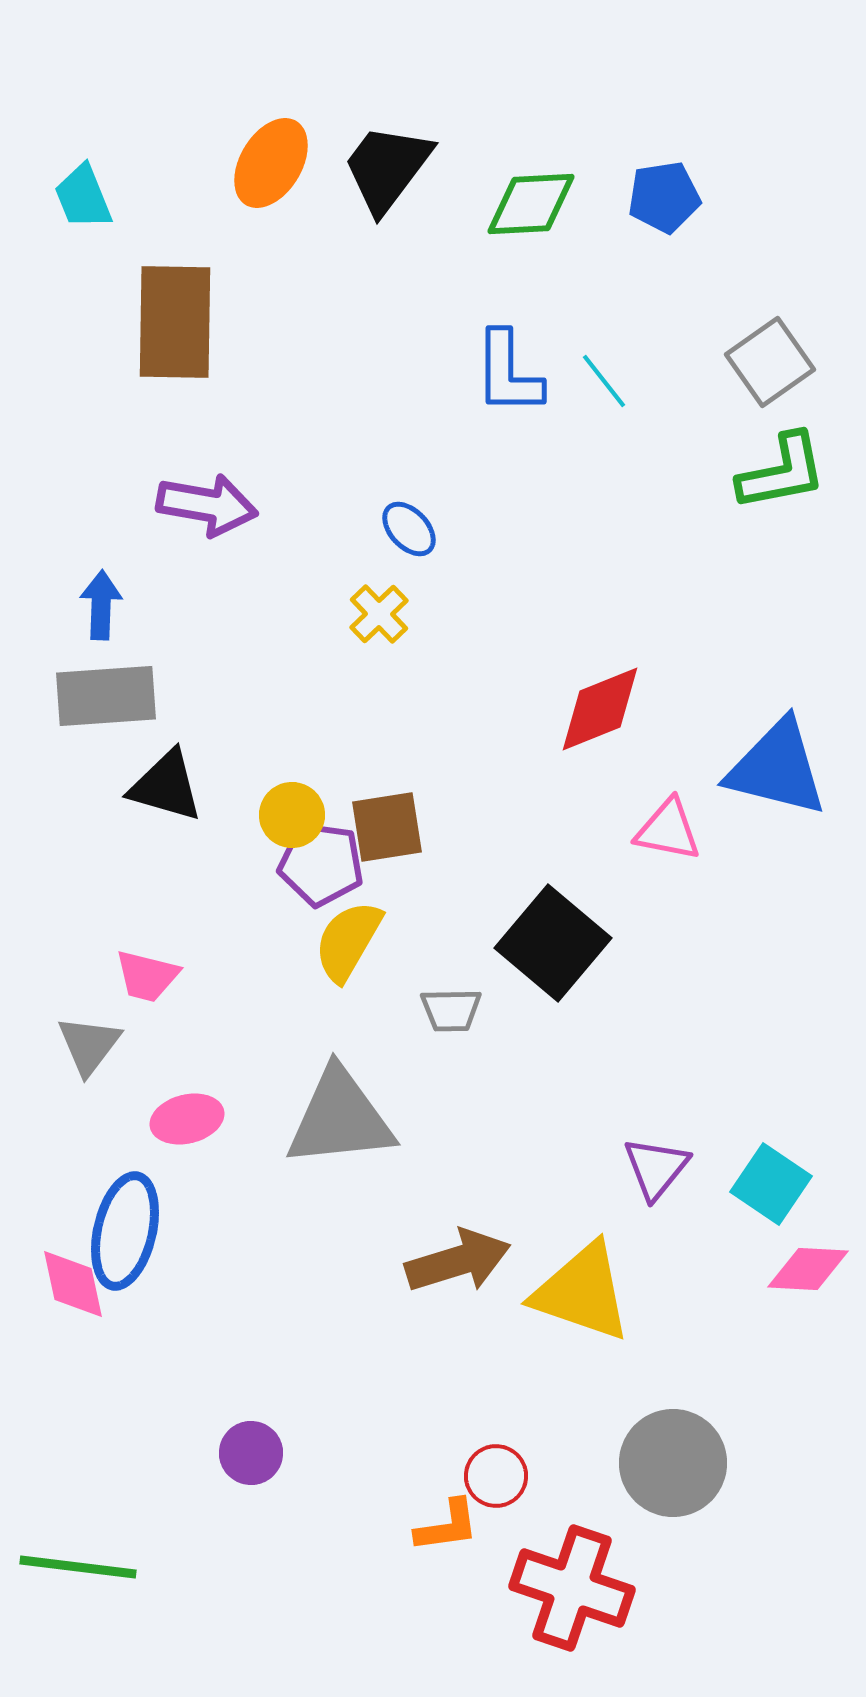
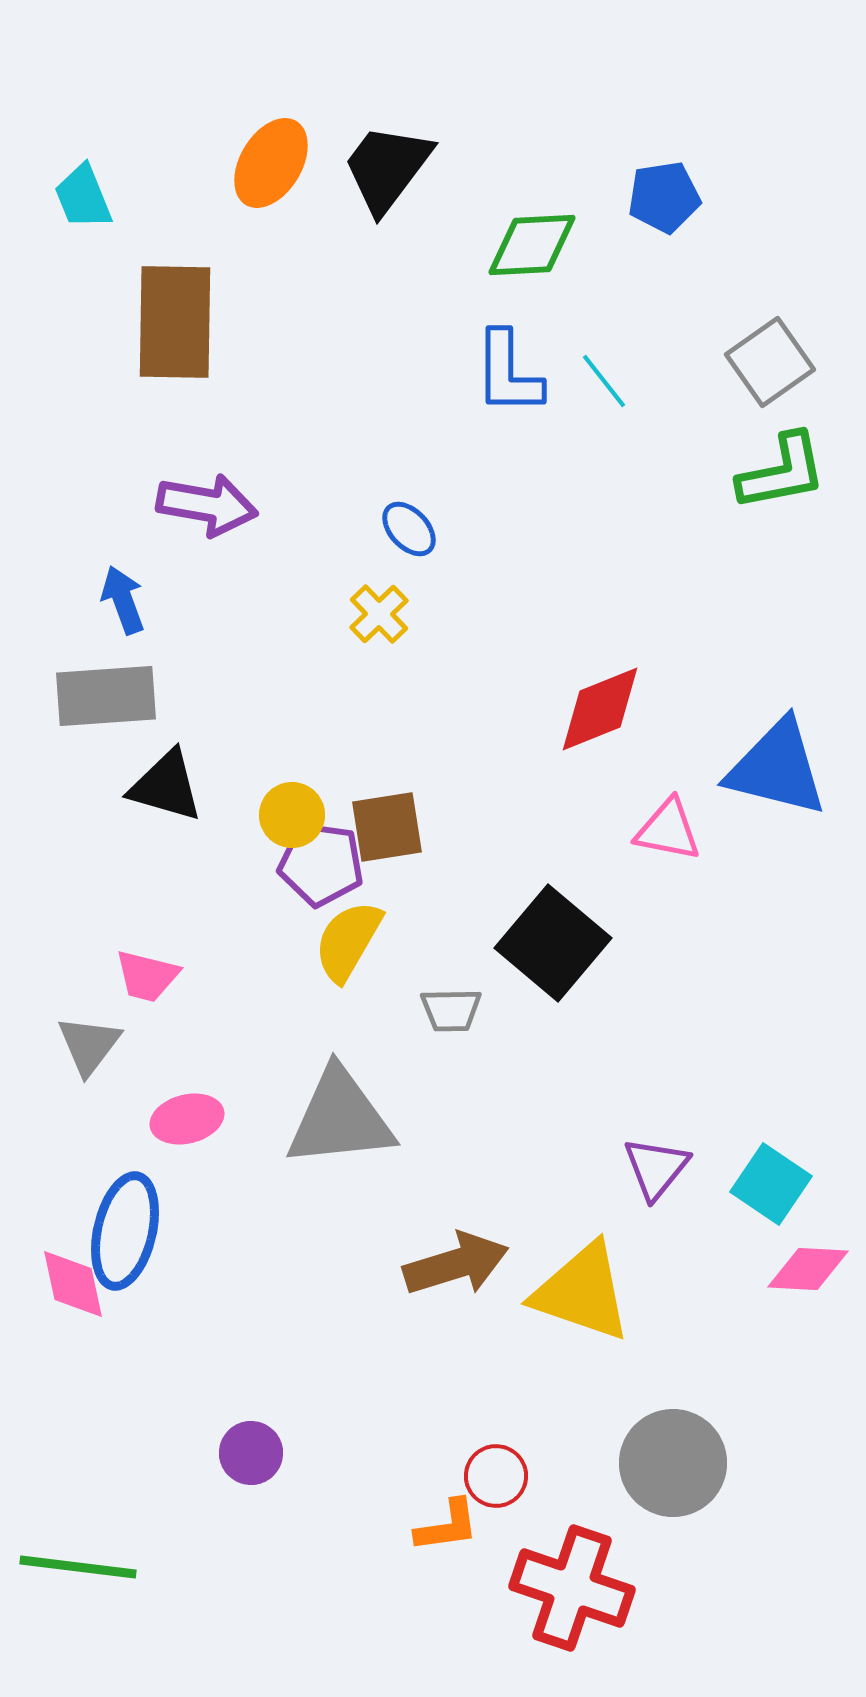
green diamond at (531, 204): moved 1 px right, 41 px down
blue arrow at (101, 605): moved 22 px right, 5 px up; rotated 22 degrees counterclockwise
brown arrow at (458, 1261): moved 2 px left, 3 px down
